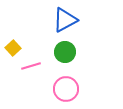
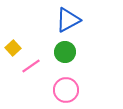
blue triangle: moved 3 px right
pink line: rotated 18 degrees counterclockwise
pink circle: moved 1 px down
